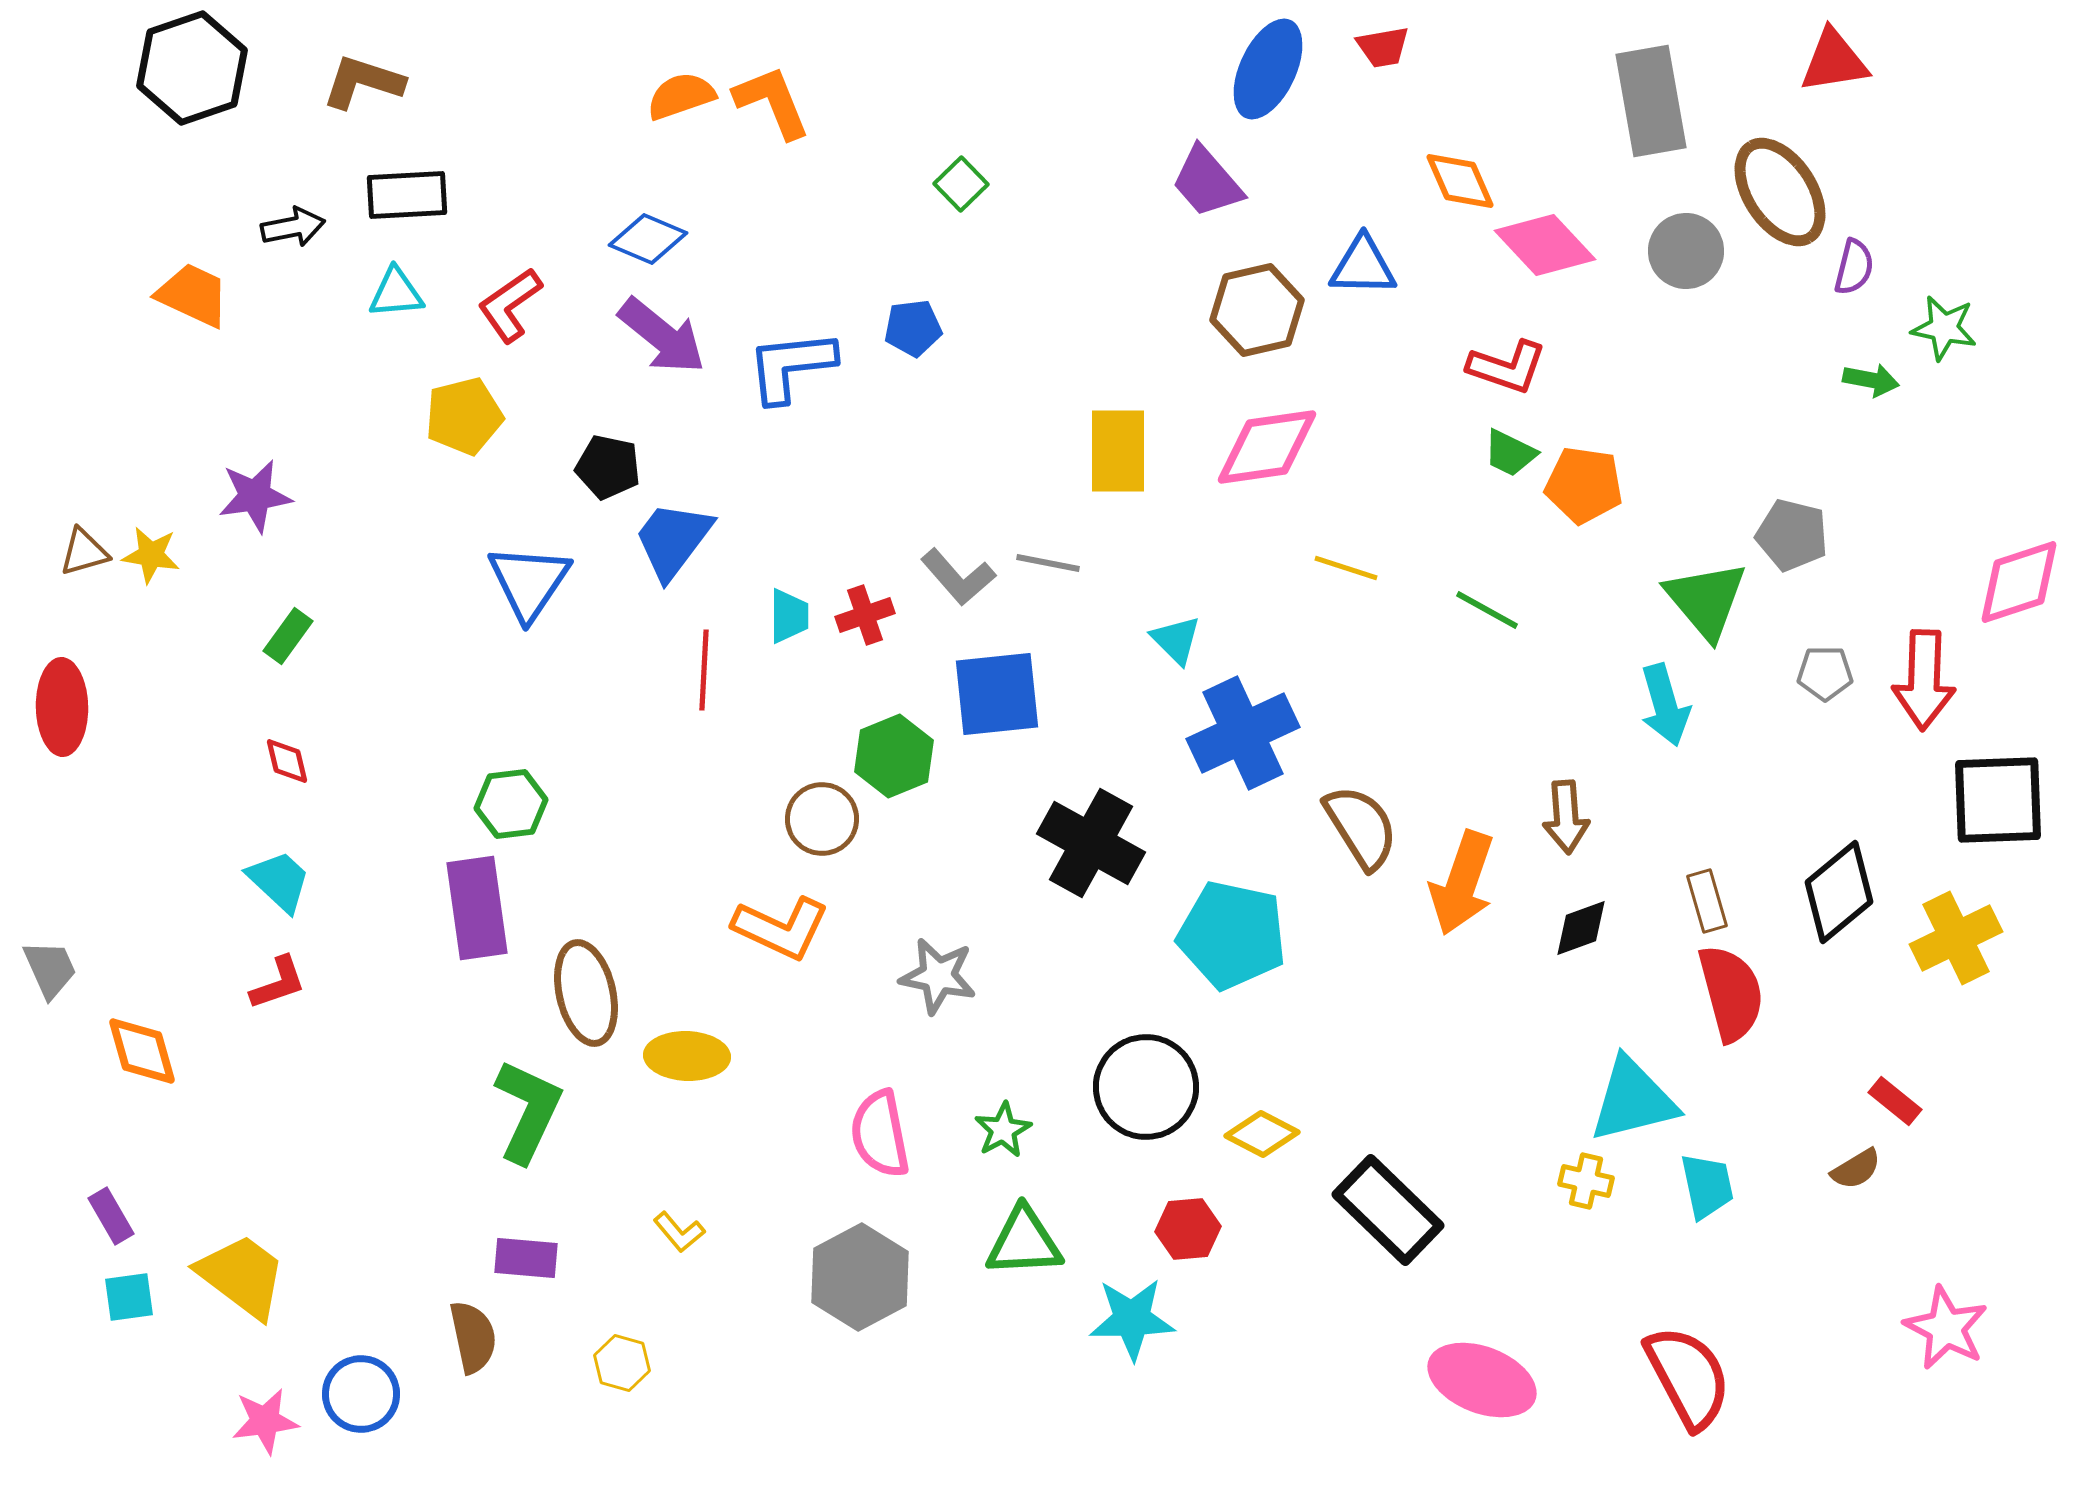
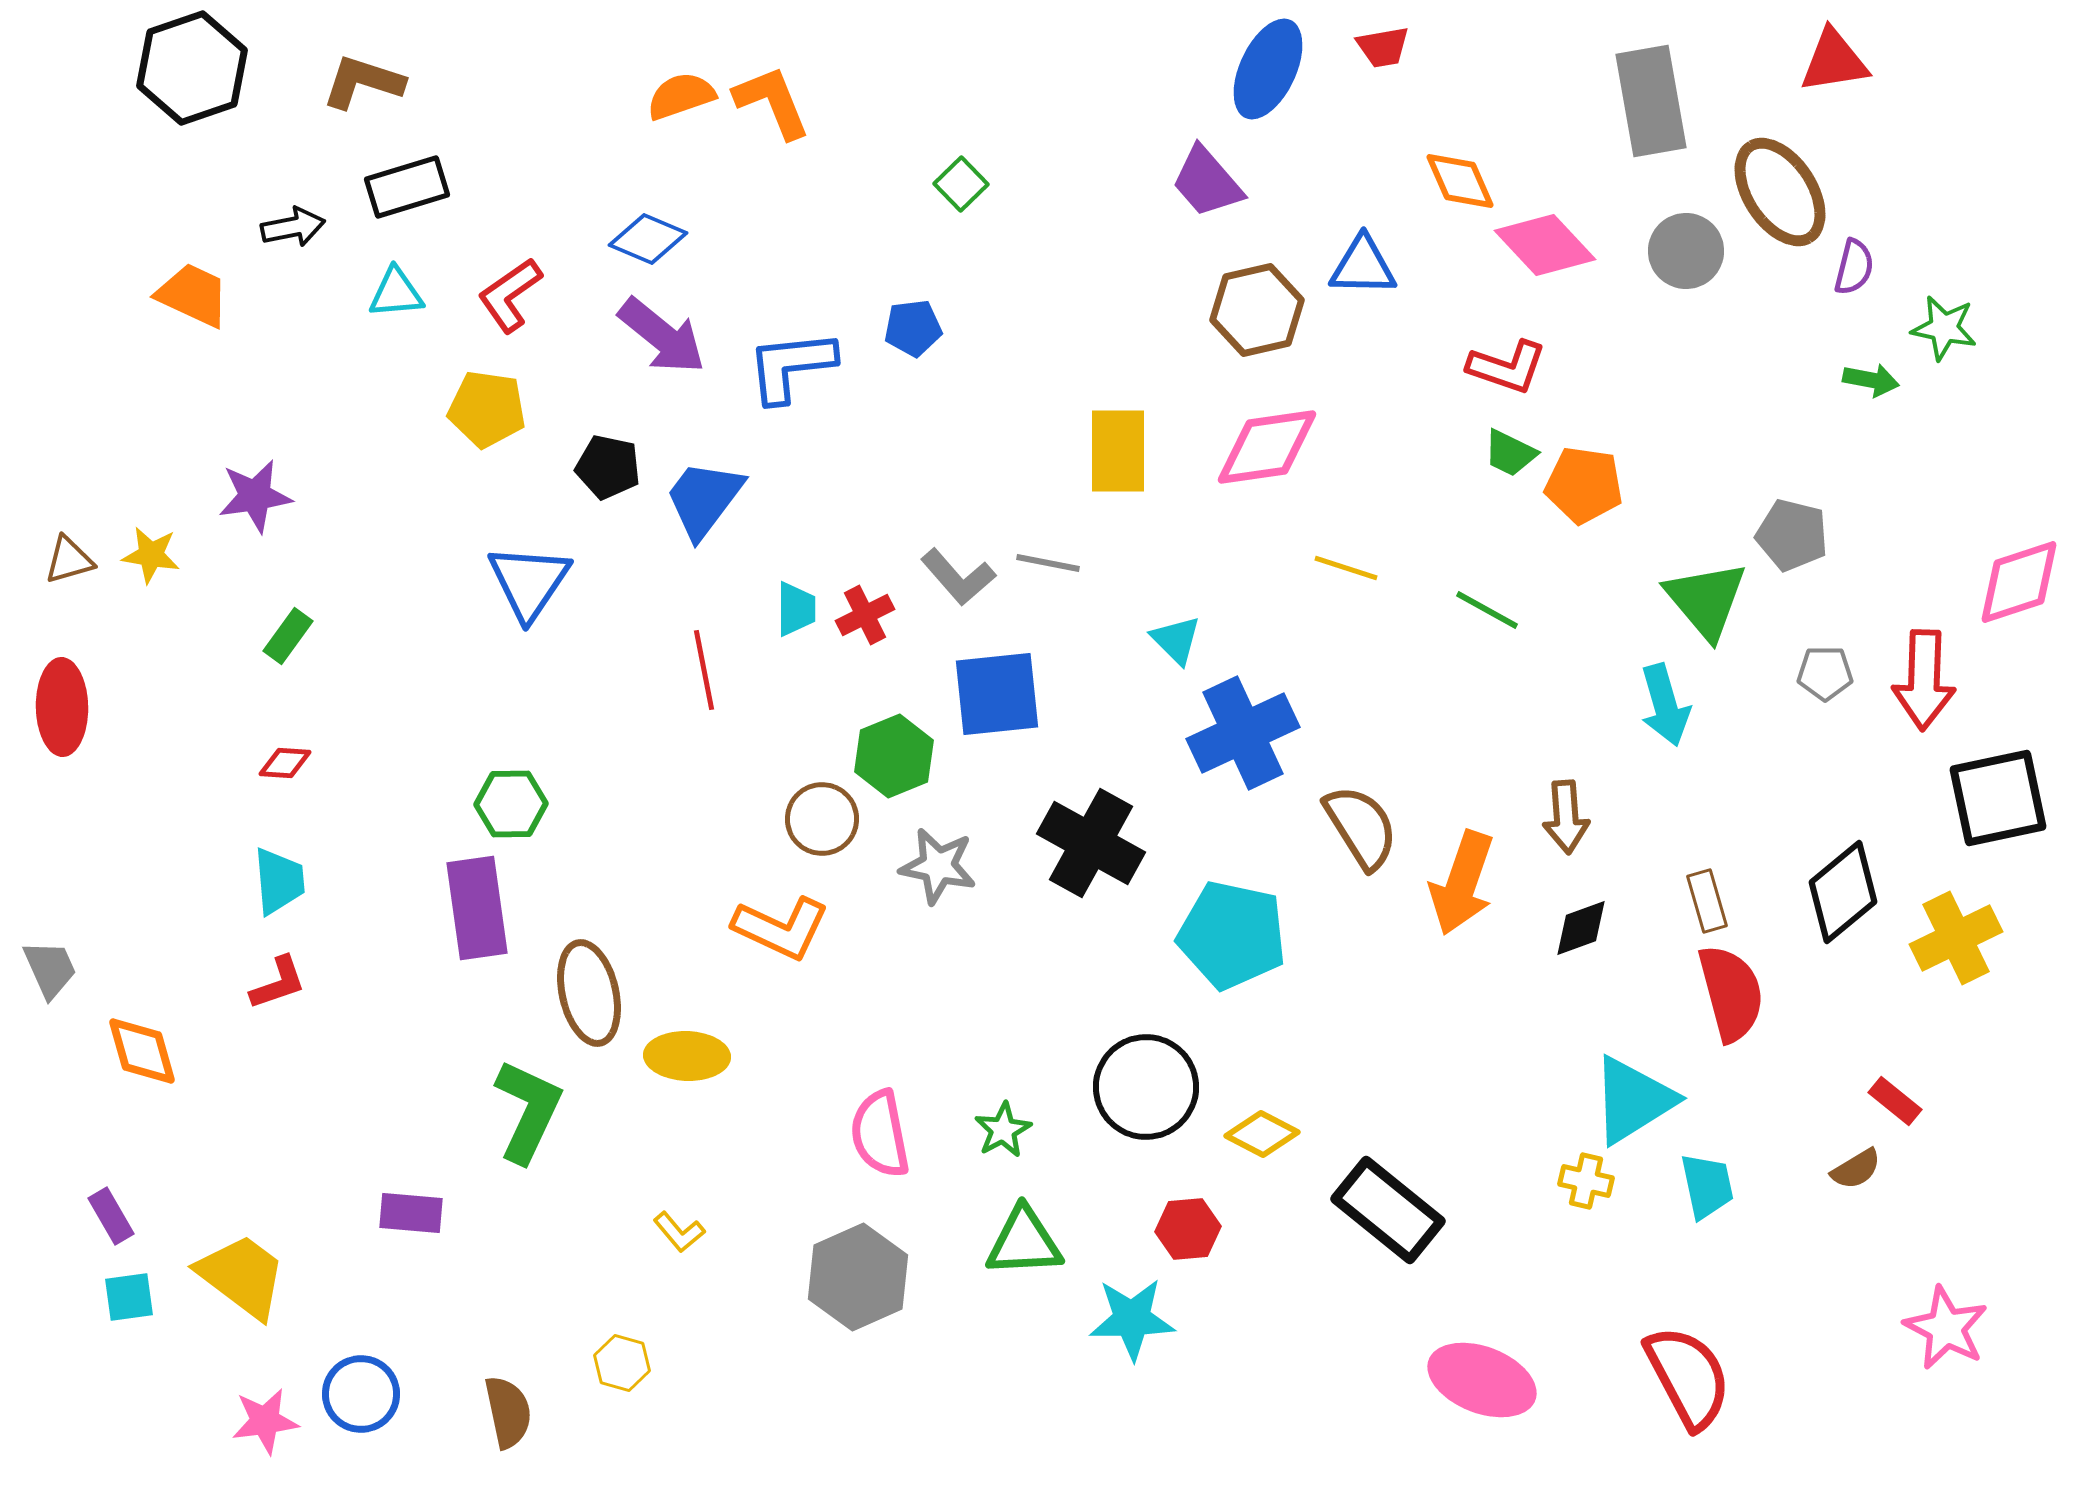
black rectangle at (407, 195): moved 8 px up; rotated 14 degrees counterclockwise
red L-shape at (510, 305): moved 10 px up
yellow pentagon at (464, 416): moved 23 px right, 7 px up; rotated 22 degrees clockwise
blue trapezoid at (673, 540): moved 31 px right, 41 px up
brown triangle at (84, 552): moved 15 px left, 8 px down
red cross at (865, 615): rotated 8 degrees counterclockwise
cyan trapezoid at (789, 616): moved 7 px right, 7 px up
red line at (704, 670): rotated 14 degrees counterclockwise
red diamond at (287, 761): moved 2 px left, 2 px down; rotated 72 degrees counterclockwise
black square at (1998, 800): moved 2 px up; rotated 10 degrees counterclockwise
green hexagon at (511, 804): rotated 6 degrees clockwise
cyan trapezoid at (279, 881): rotated 42 degrees clockwise
black diamond at (1839, 892): moved 4 px right
gray star at (938, 976): moved 110 px up
brown ellipse at (586, 993): moved 3 px right
cyan triangle at (1633, 1100): rotated 18 degrees counterclockwise
black rectangle at (1388, 1210): rotated 5 degrees counterclockwise
purple rectangle at (526, 1258): moved 115 px left, 45 px up
gray hexagon at (860, 1277): moved 2 px left; rotated 4 degrees clockwise
brown semicircle at (473, 1337): moved 35 px right, 75 px down
